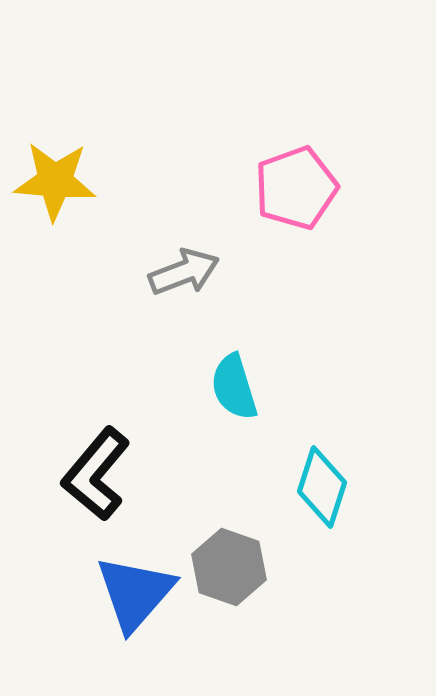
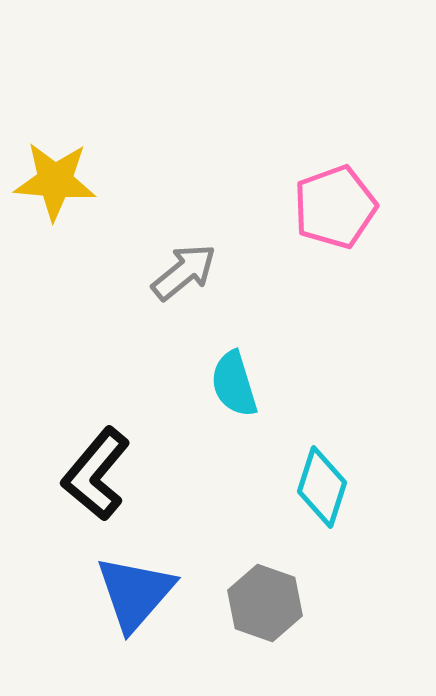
pink pentagon: moved 39 px right, 19 px down
gray arrow: rotated 18 degrees counterclockwise
cyan semicircle: moved 3 px up
gray hexagon: moved 36 px right, 36 px down
